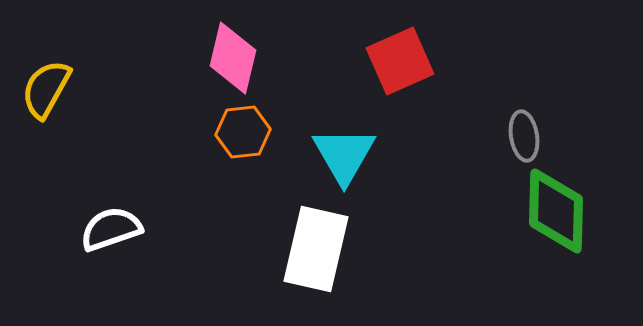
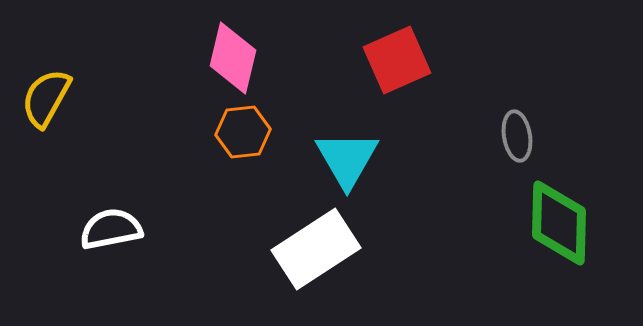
red square: moved 3 px left, 1 px up
yellow semicircle: moved 9 px down
gray ellipse: moved 7 px left
cyan triangle: moved 3 px right, 4 px down
green diamond: moved 3 px right, 12 px down
white semicircle: rotated 8 degrees clockwise
white rectangle: rotated 44 degrees clockwise
